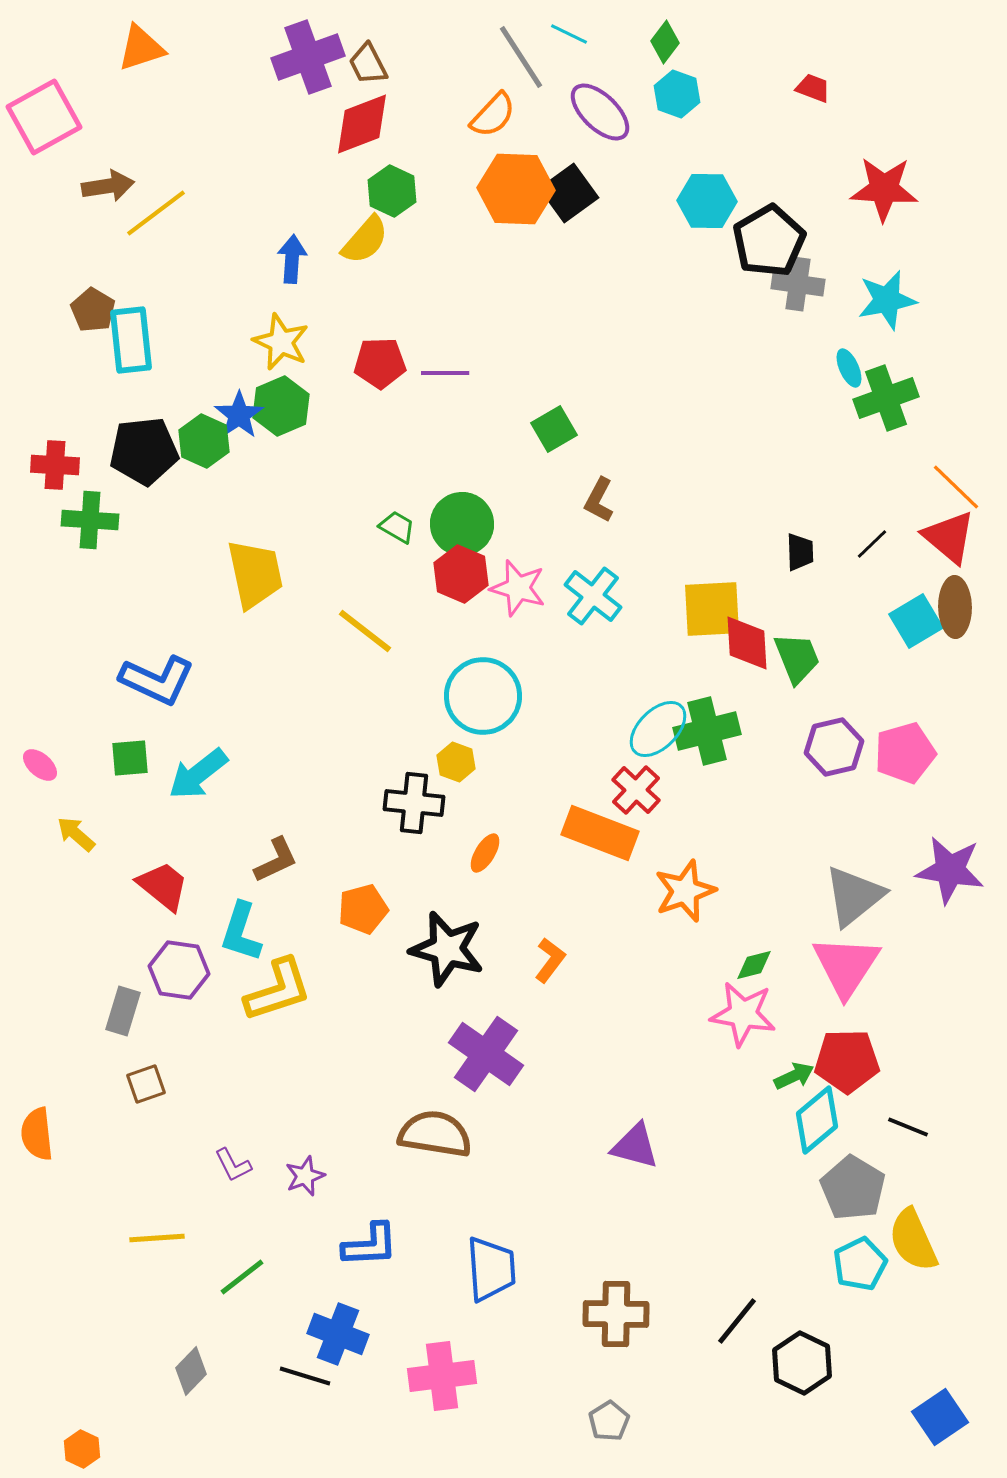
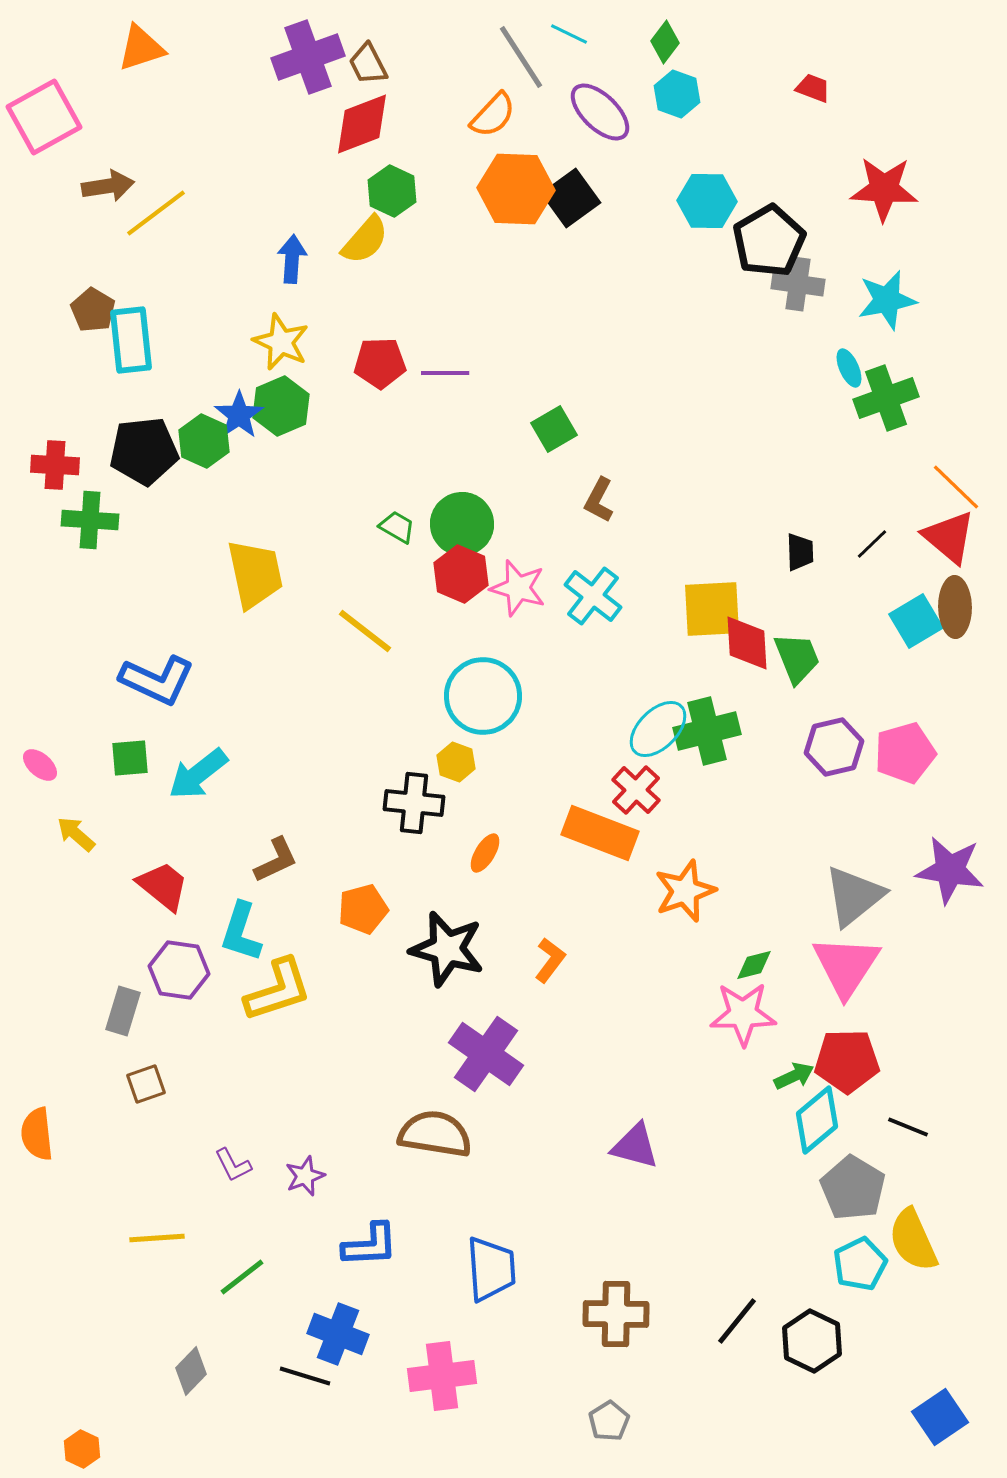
black square at (569, 193): moved 2 px right, 5 px down
pink star at (743, 1014): rotated 10 degrees counterclockwise
black hexagon at (802, 1363): moved 10 px right, 22 px up
